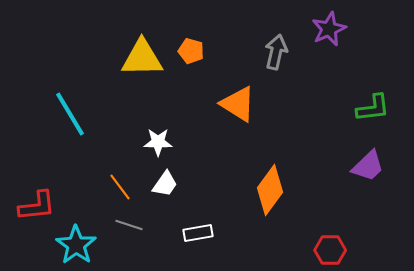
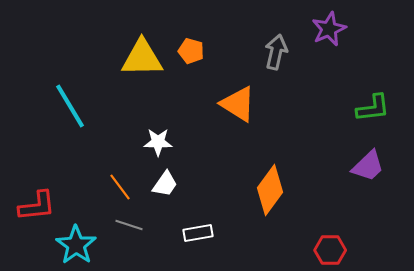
cyan line: moved 8 px up
